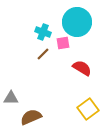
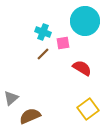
cyan circle: moved 8 px right, 1 px up
gray triangle: rotated 42 degrees counterclockwise
brown semicircle: moved 1 px left, 1 px up
